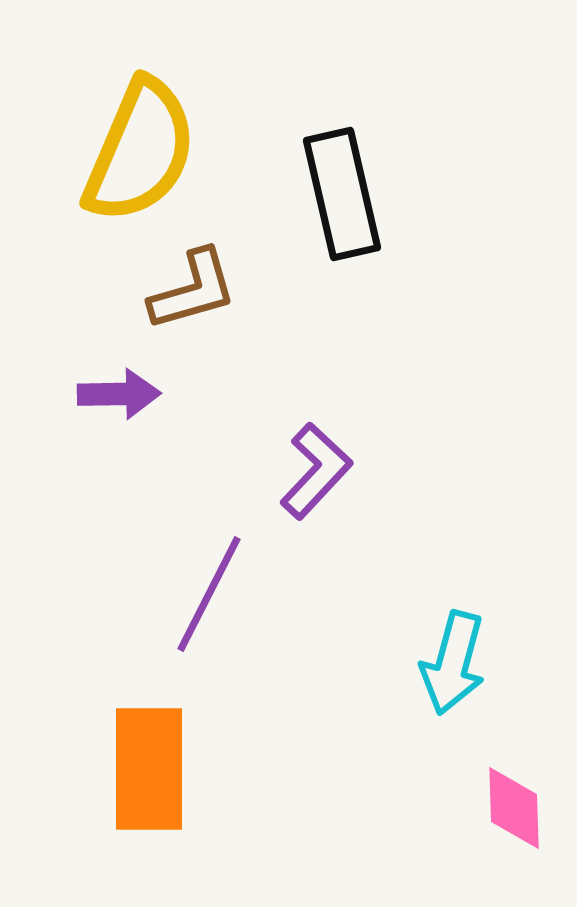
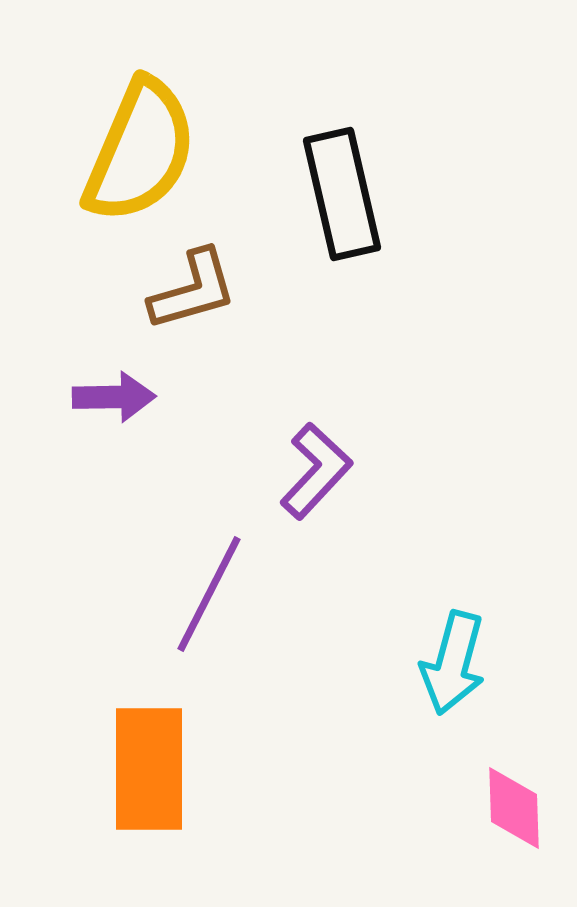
purple arrow: moved 5 px left, 3 px down
